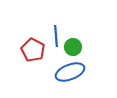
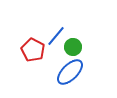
blue line: rotated 45 degrees clockwise
blue ellipse: rotated 24 degrees counterclockwise
